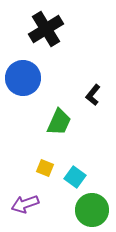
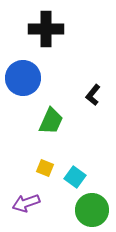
black cross: rotated 32 degrees clockwise
green trapezoid: moved 8 px left, 1 px up
purple arrow: moved 1 px right, 1 px up
